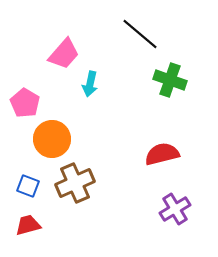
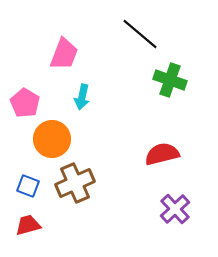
pink trapezoid: rotated 20 degrees counterclockwise
cyan arrow: moved 8 px left, 13 px down
purple cross: rotated 12 degrees counterclockwise
